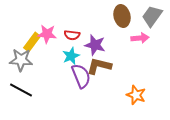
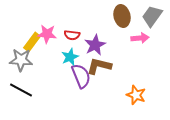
purple star: rotated 30 degrees clockwise
cyan star: moved 1 px left, 1 px down
